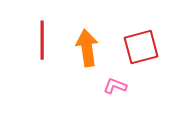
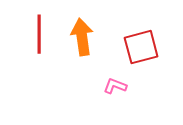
red line: moved 3 px left, 6 px up
orange arrow: moved 5 px left, 11 px up
